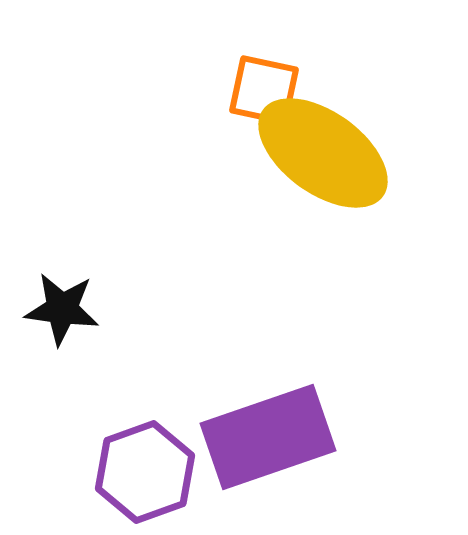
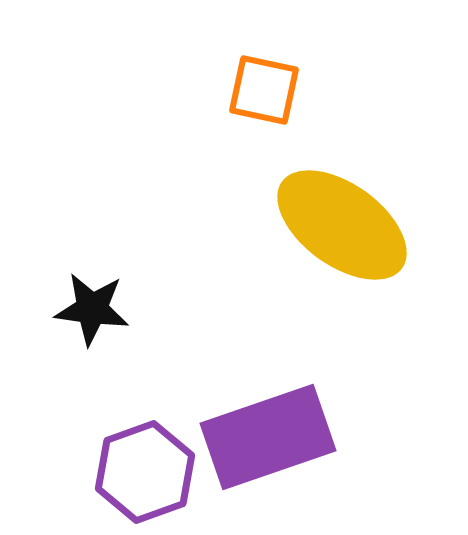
yellow ellipse: moved 19 px right, 72 px down
black star: moved 30 px right
